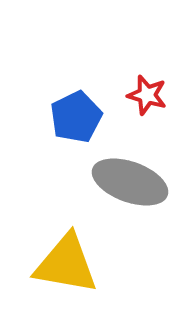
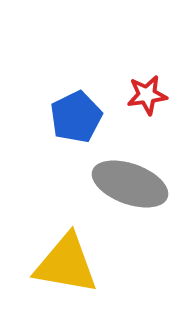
red star: rotated 24 degrees counterclockwise
gray ellipse: moved 2 px down
